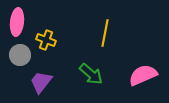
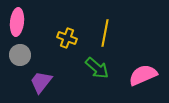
yellow cross: moved 21 px right, 2 px up
green arrow: moved 6 px right, 6 px up
